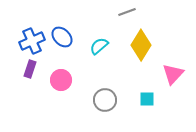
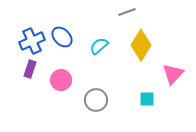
gray circle: moved 9 px left
